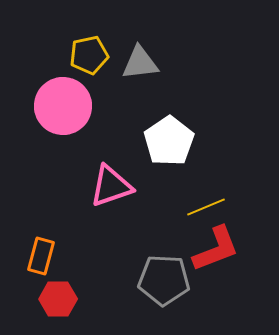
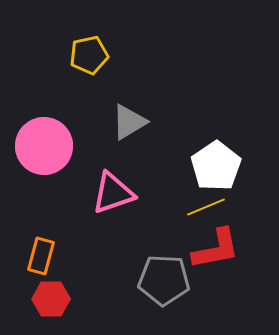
gray triangle: moved 11 px left, 59 px down; rotated 24 degrees counterclockwise
pink circle: moved 19 px left, 40 px down
white pentagon: moved 47 px right, 25 px down
pink triangle: moved 2 px right, 7 px down
red L-shape: rotated 10 degrees clockwise
red hexagon: moved 7 px left
